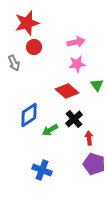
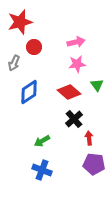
red star: moved 7 px left, 1 px up
gray arrow: rotated 49 degrees clockwise
red diamond: moved 2 px right, 1 px down
blue diamond: moved 23 px up
green arrow: moved 8 px left, 11 px down
purple pentagon: rotated 10 degrees counterclockwise
